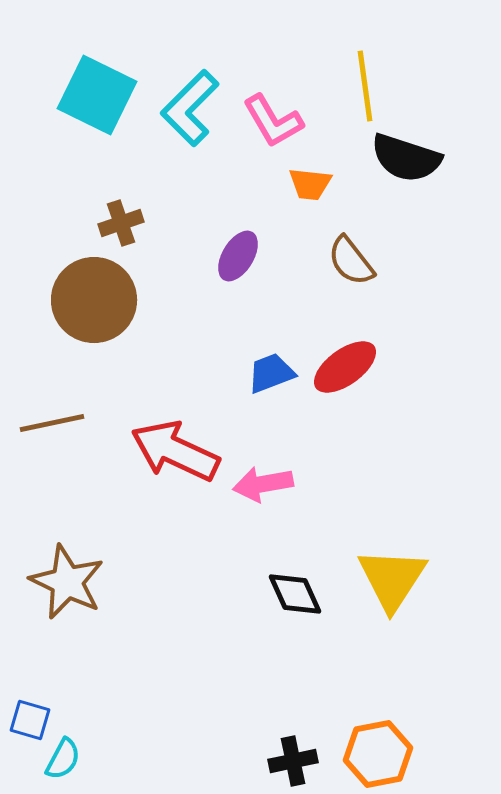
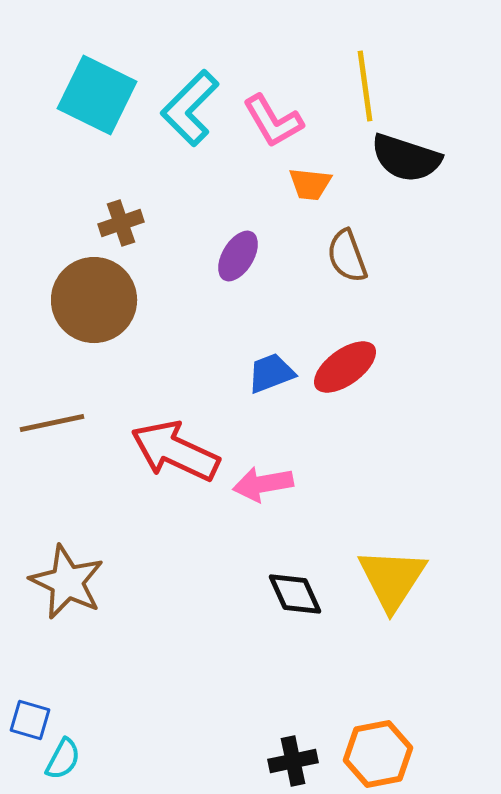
brown semicircle: moved 4 px left, 5 px up; rotated 18 degrees clockwise
